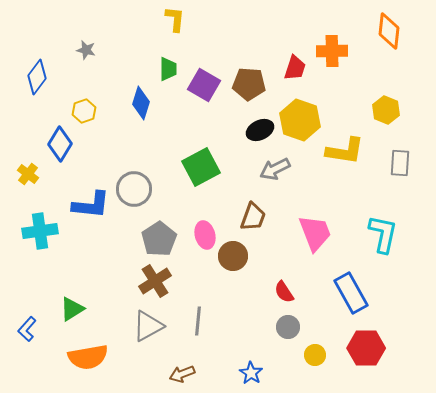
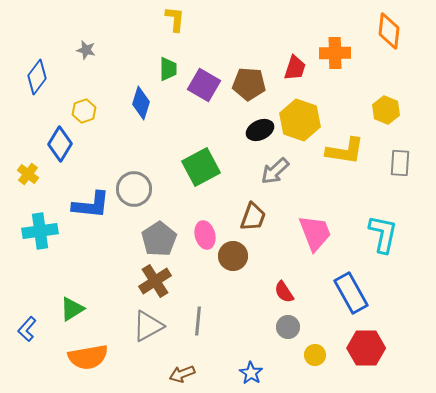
orange cross at (332, 51): moved 3 px right, 2 px down
gray arrow at (275, 169): moved 2 px down; rotated 16 degrees counterclockwise
